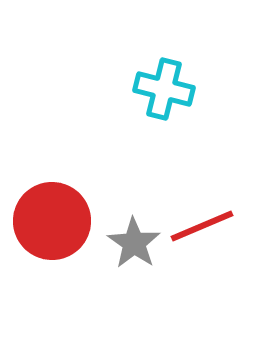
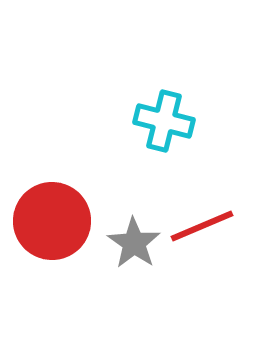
cyan cross: moved 32 px down
